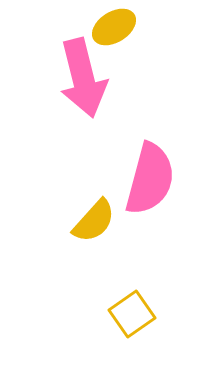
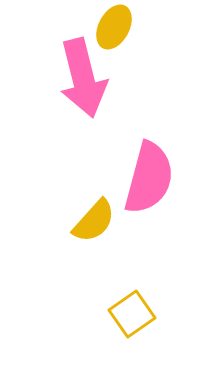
yellow ellipse: rotated 30 degrees counterclockwise
pink semicircle: moved 1 px left, 1 px up
